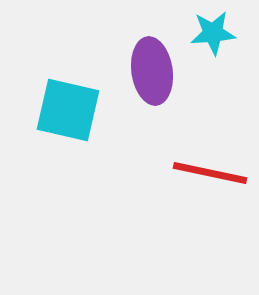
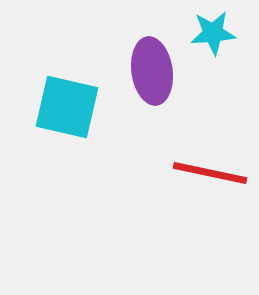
cyan square: moved 1 px left, 3 px up
